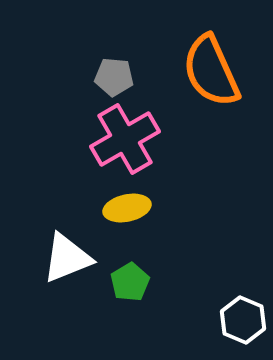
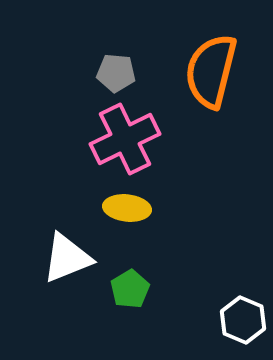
orange semicircle: rotated 38 degrees clockwise
gray pentagon: moved 2 px right, 4 px up
pink cross: rotated 4 degrees clockwise
yellow ellipse: rotated 18 degrees clockwise
green pentagon: moved 7 px down
